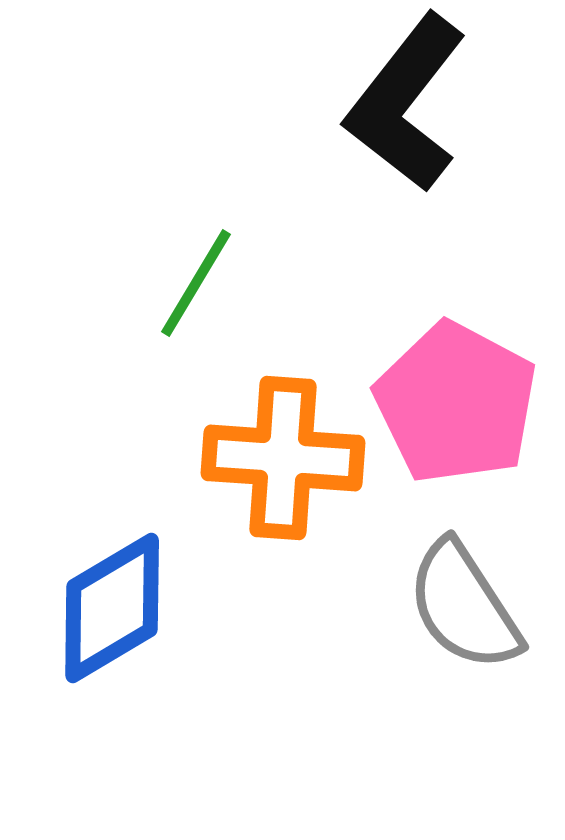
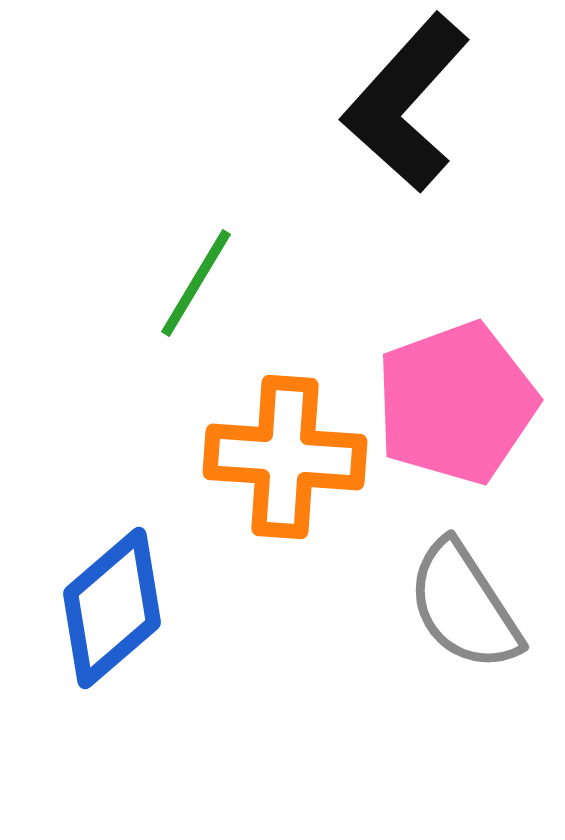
black L-shape: rotated 4 degrees clockwise
pink pentagon: rotated 24 degrees clockwise
orange cross: moved 2 px right, 1 px up
blue diamond: rotated 10 degrees counterclockwise
